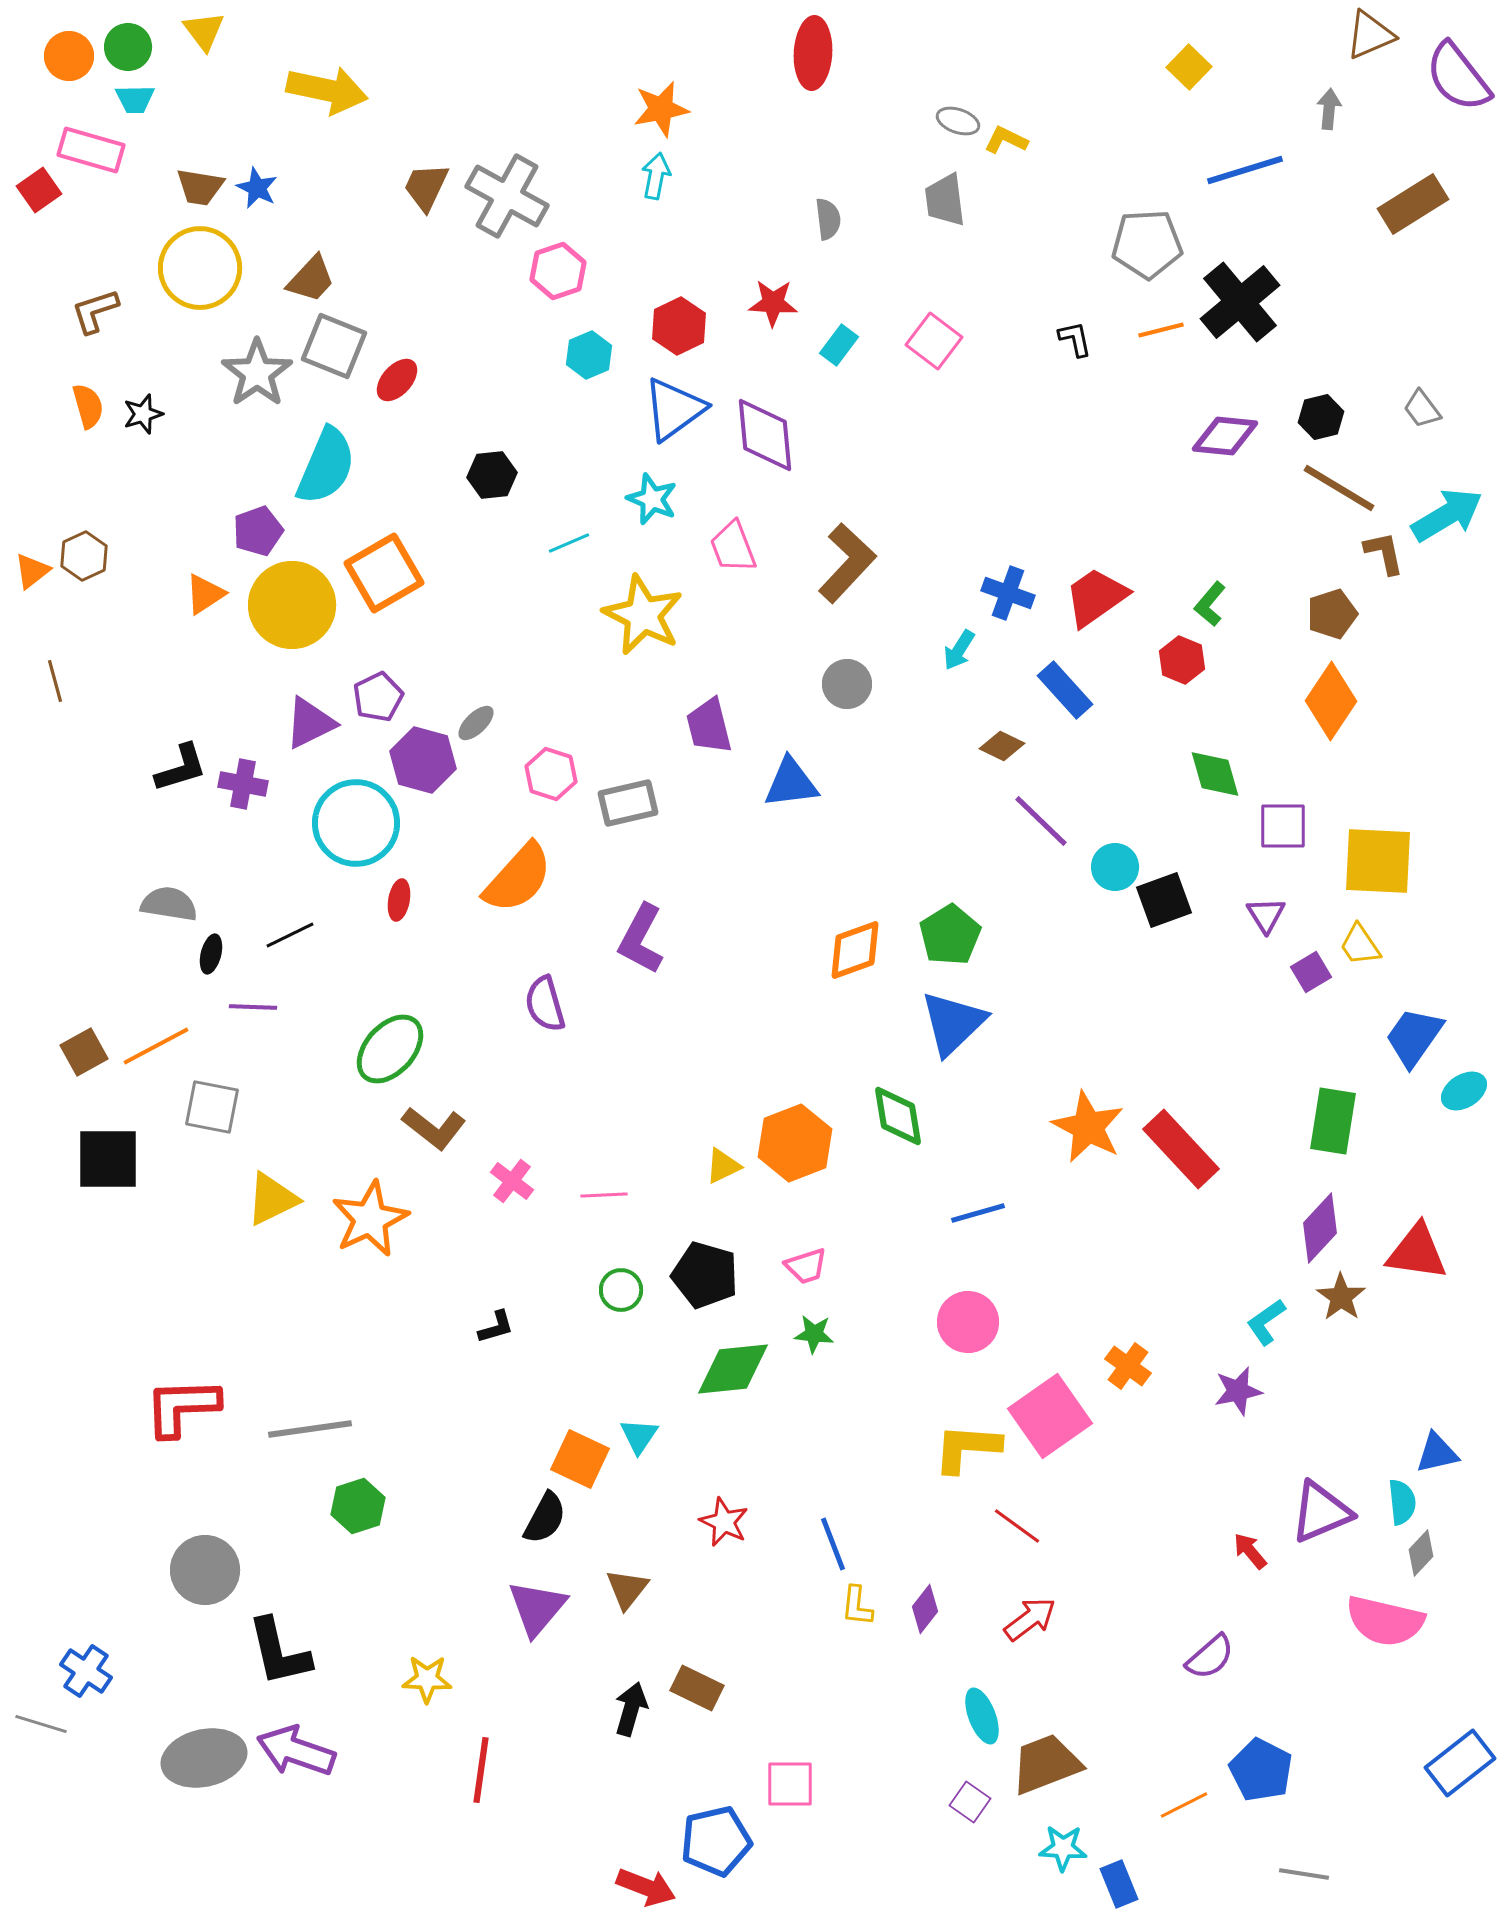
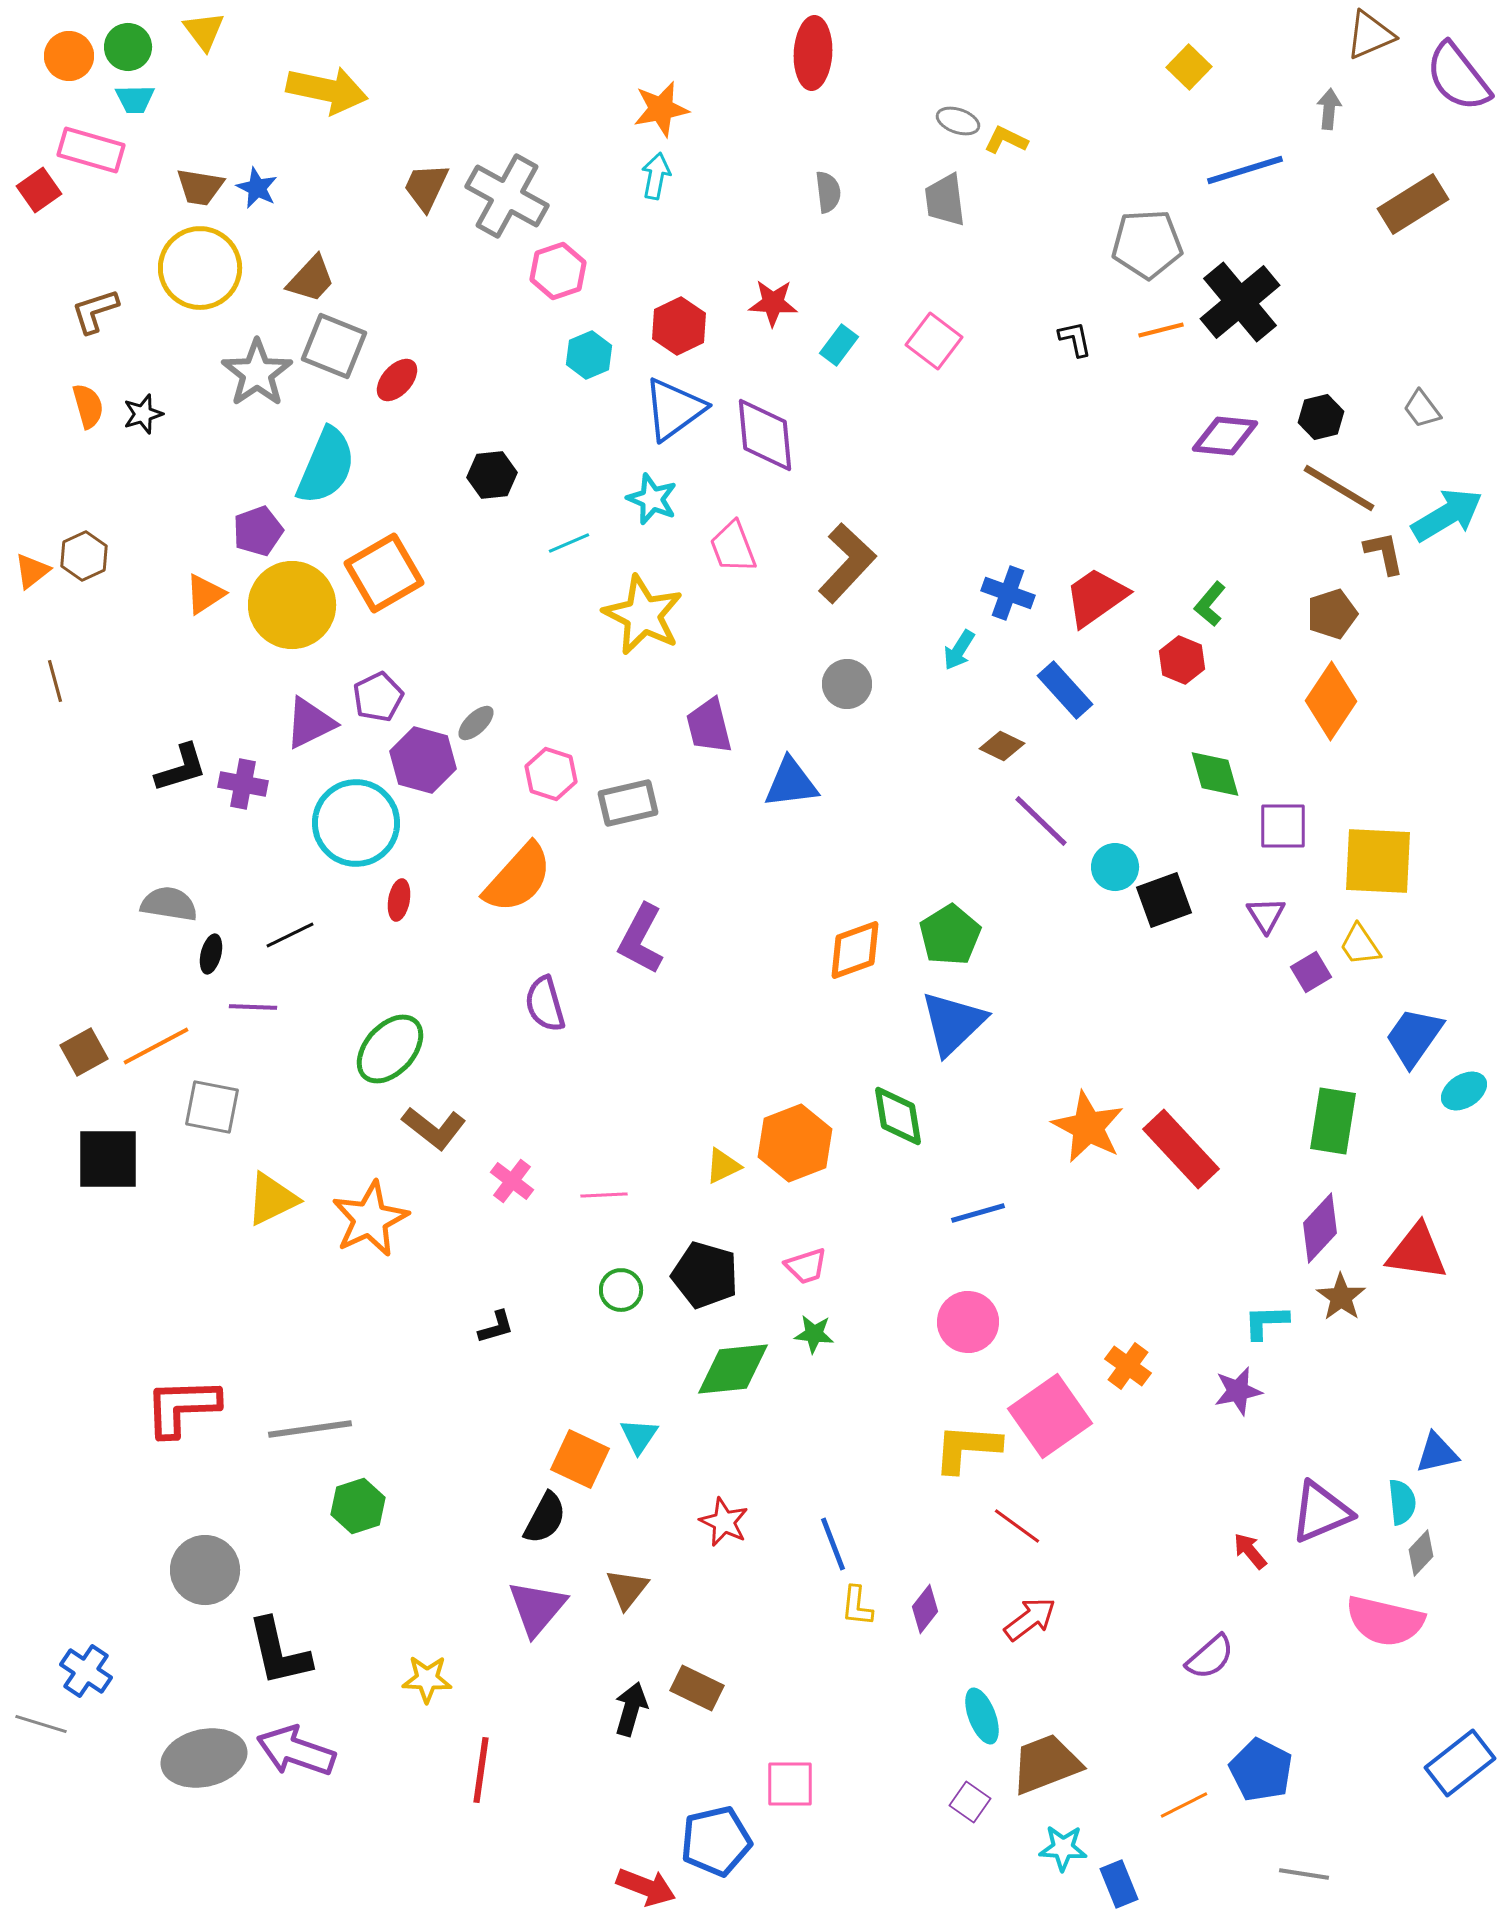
gray semicircle at (828, 219): moved 27 px up
cyan L-shape at (1266, 1322): rotated 33 degrees clockwise
